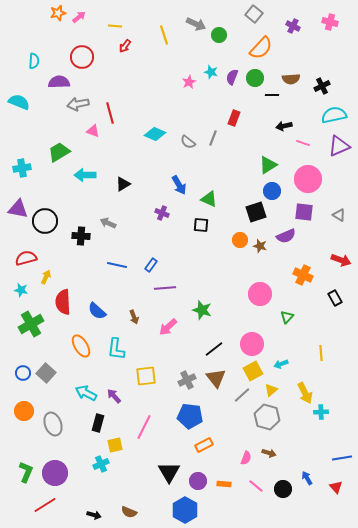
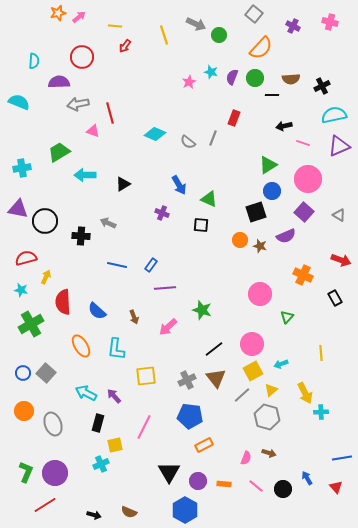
purple square at (304, 212): rotated 36 degrees clockwise
